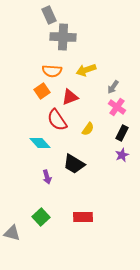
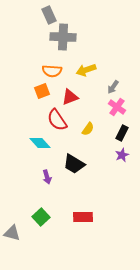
orange square: rotated 14 degrees clockwise
